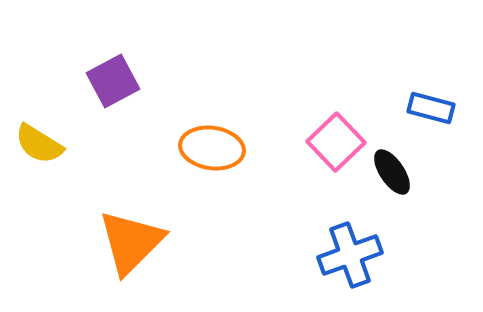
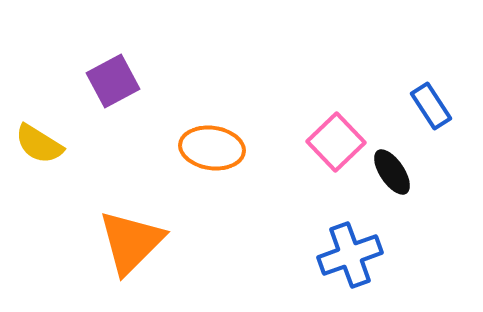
blue rectangle: moved 2 px up; rotated 42 degrees clockwise
